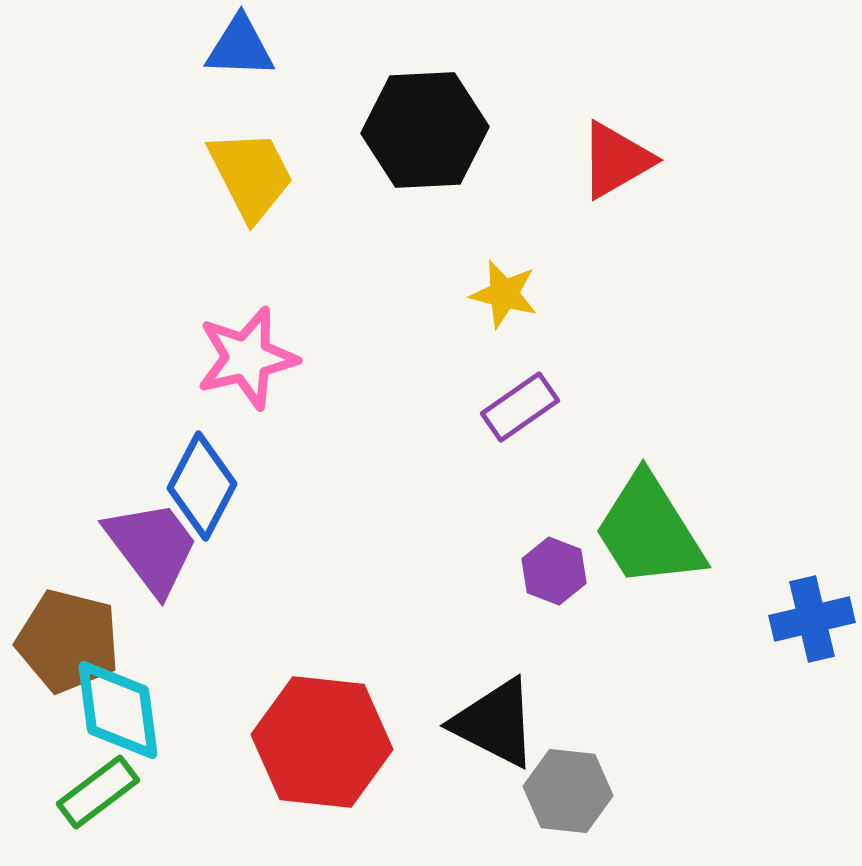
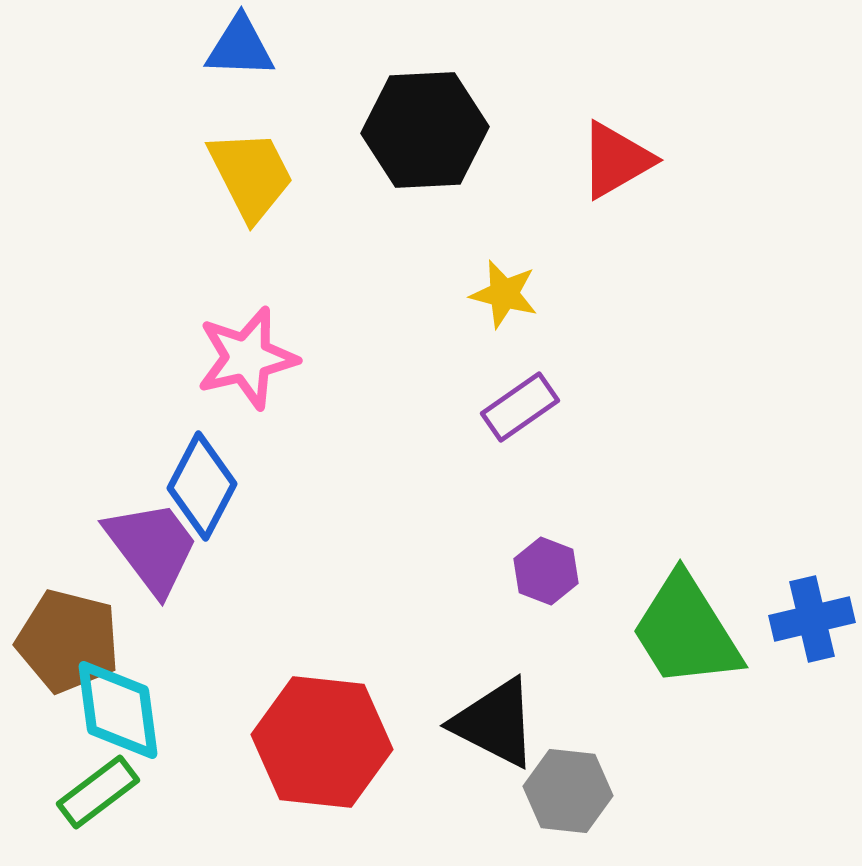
green trapezoid: moved 37 px right, 100 px down
purple hexagon: moved 8 px left
